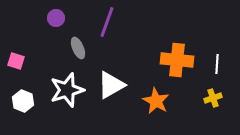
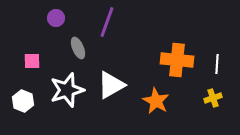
pink square: moved 16 px right; rotated 18 degrees counterclockwise
